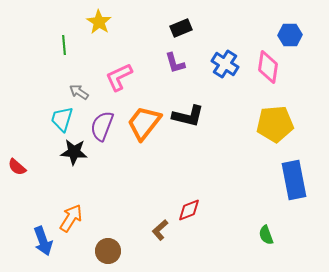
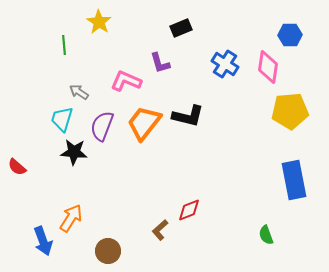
purple L-shape: moved 15 px left
pink L-shape: moved 7 px right, 4 px down; rotated 48 degrees clockwise
yellow pentagon: moved 15 px right, 13 px up
